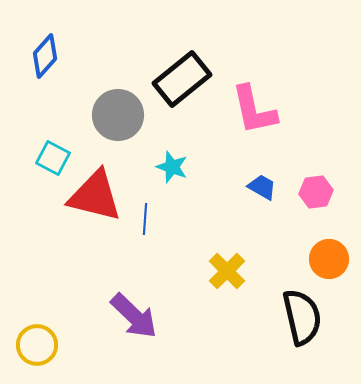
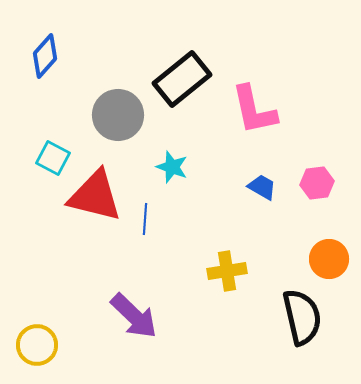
pink hexagon: moved 1 px right, 9 px up
yellow cross: rotated 36 degrees clockwise
